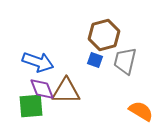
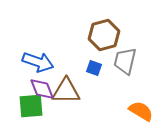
blue square: moved 1 px left, 8 px down
